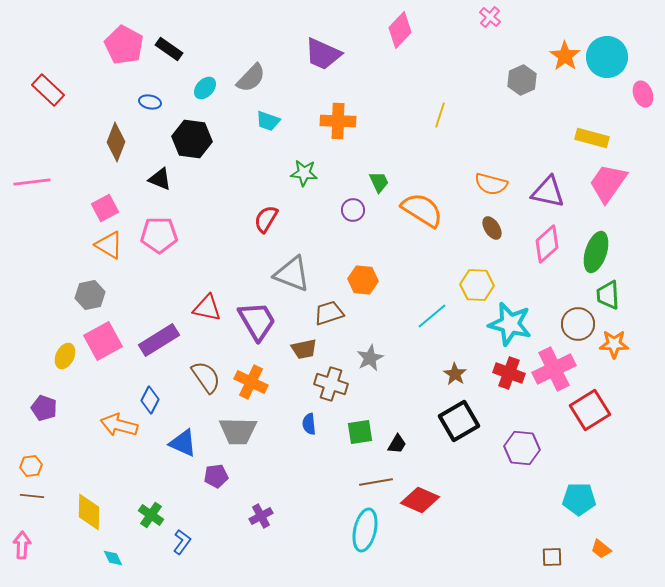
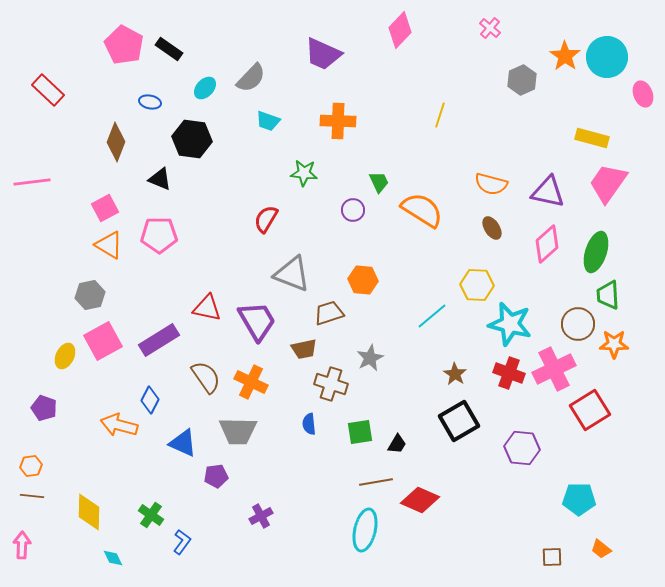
pink cross at (490, 17): moved 11 px down
